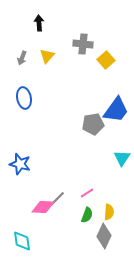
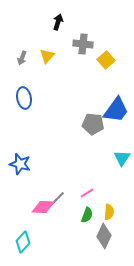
black arrow: moved 19 px right, 1 px up; rotated 21 degrees clockwise
gray pentagon: rotated 15 degrees clockwise
cyan diamond: moved 1 px right, 1 px down; rotated 50 degrees clockwise
